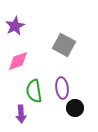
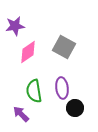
purple star: rotated 18 degrees clockwise
gray square: moved 2 px down
pink diamond: moved 10 px right, 9 px up; rotated 15 degrees counterclockwise
purple arrow: rotated 138 degrees clockwise
